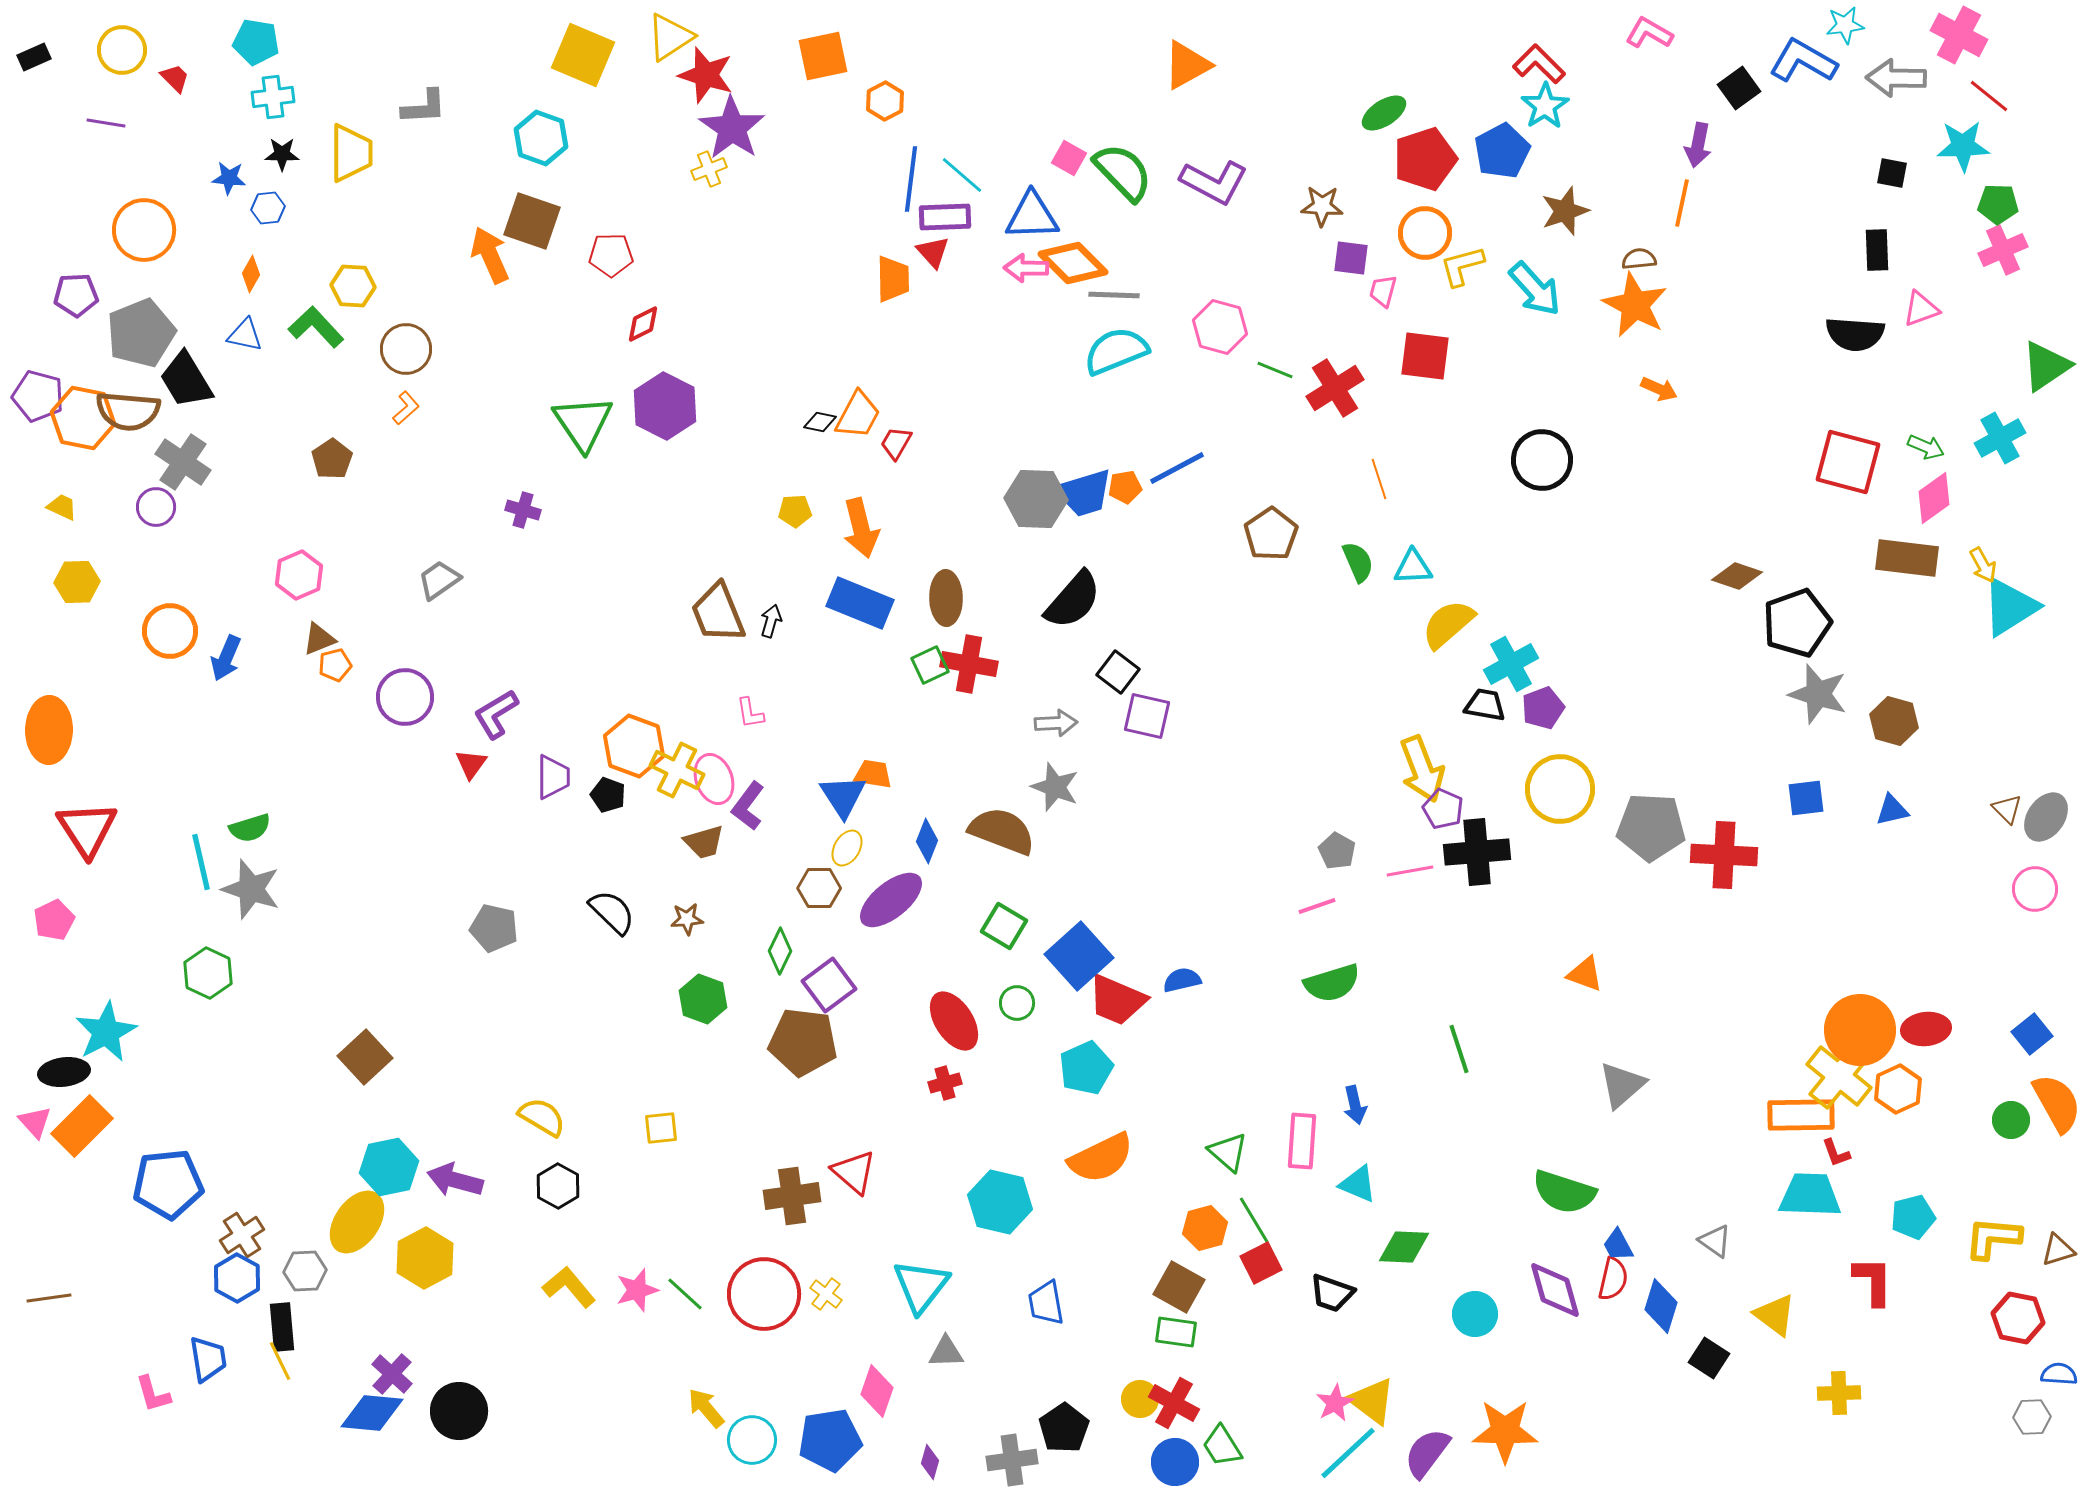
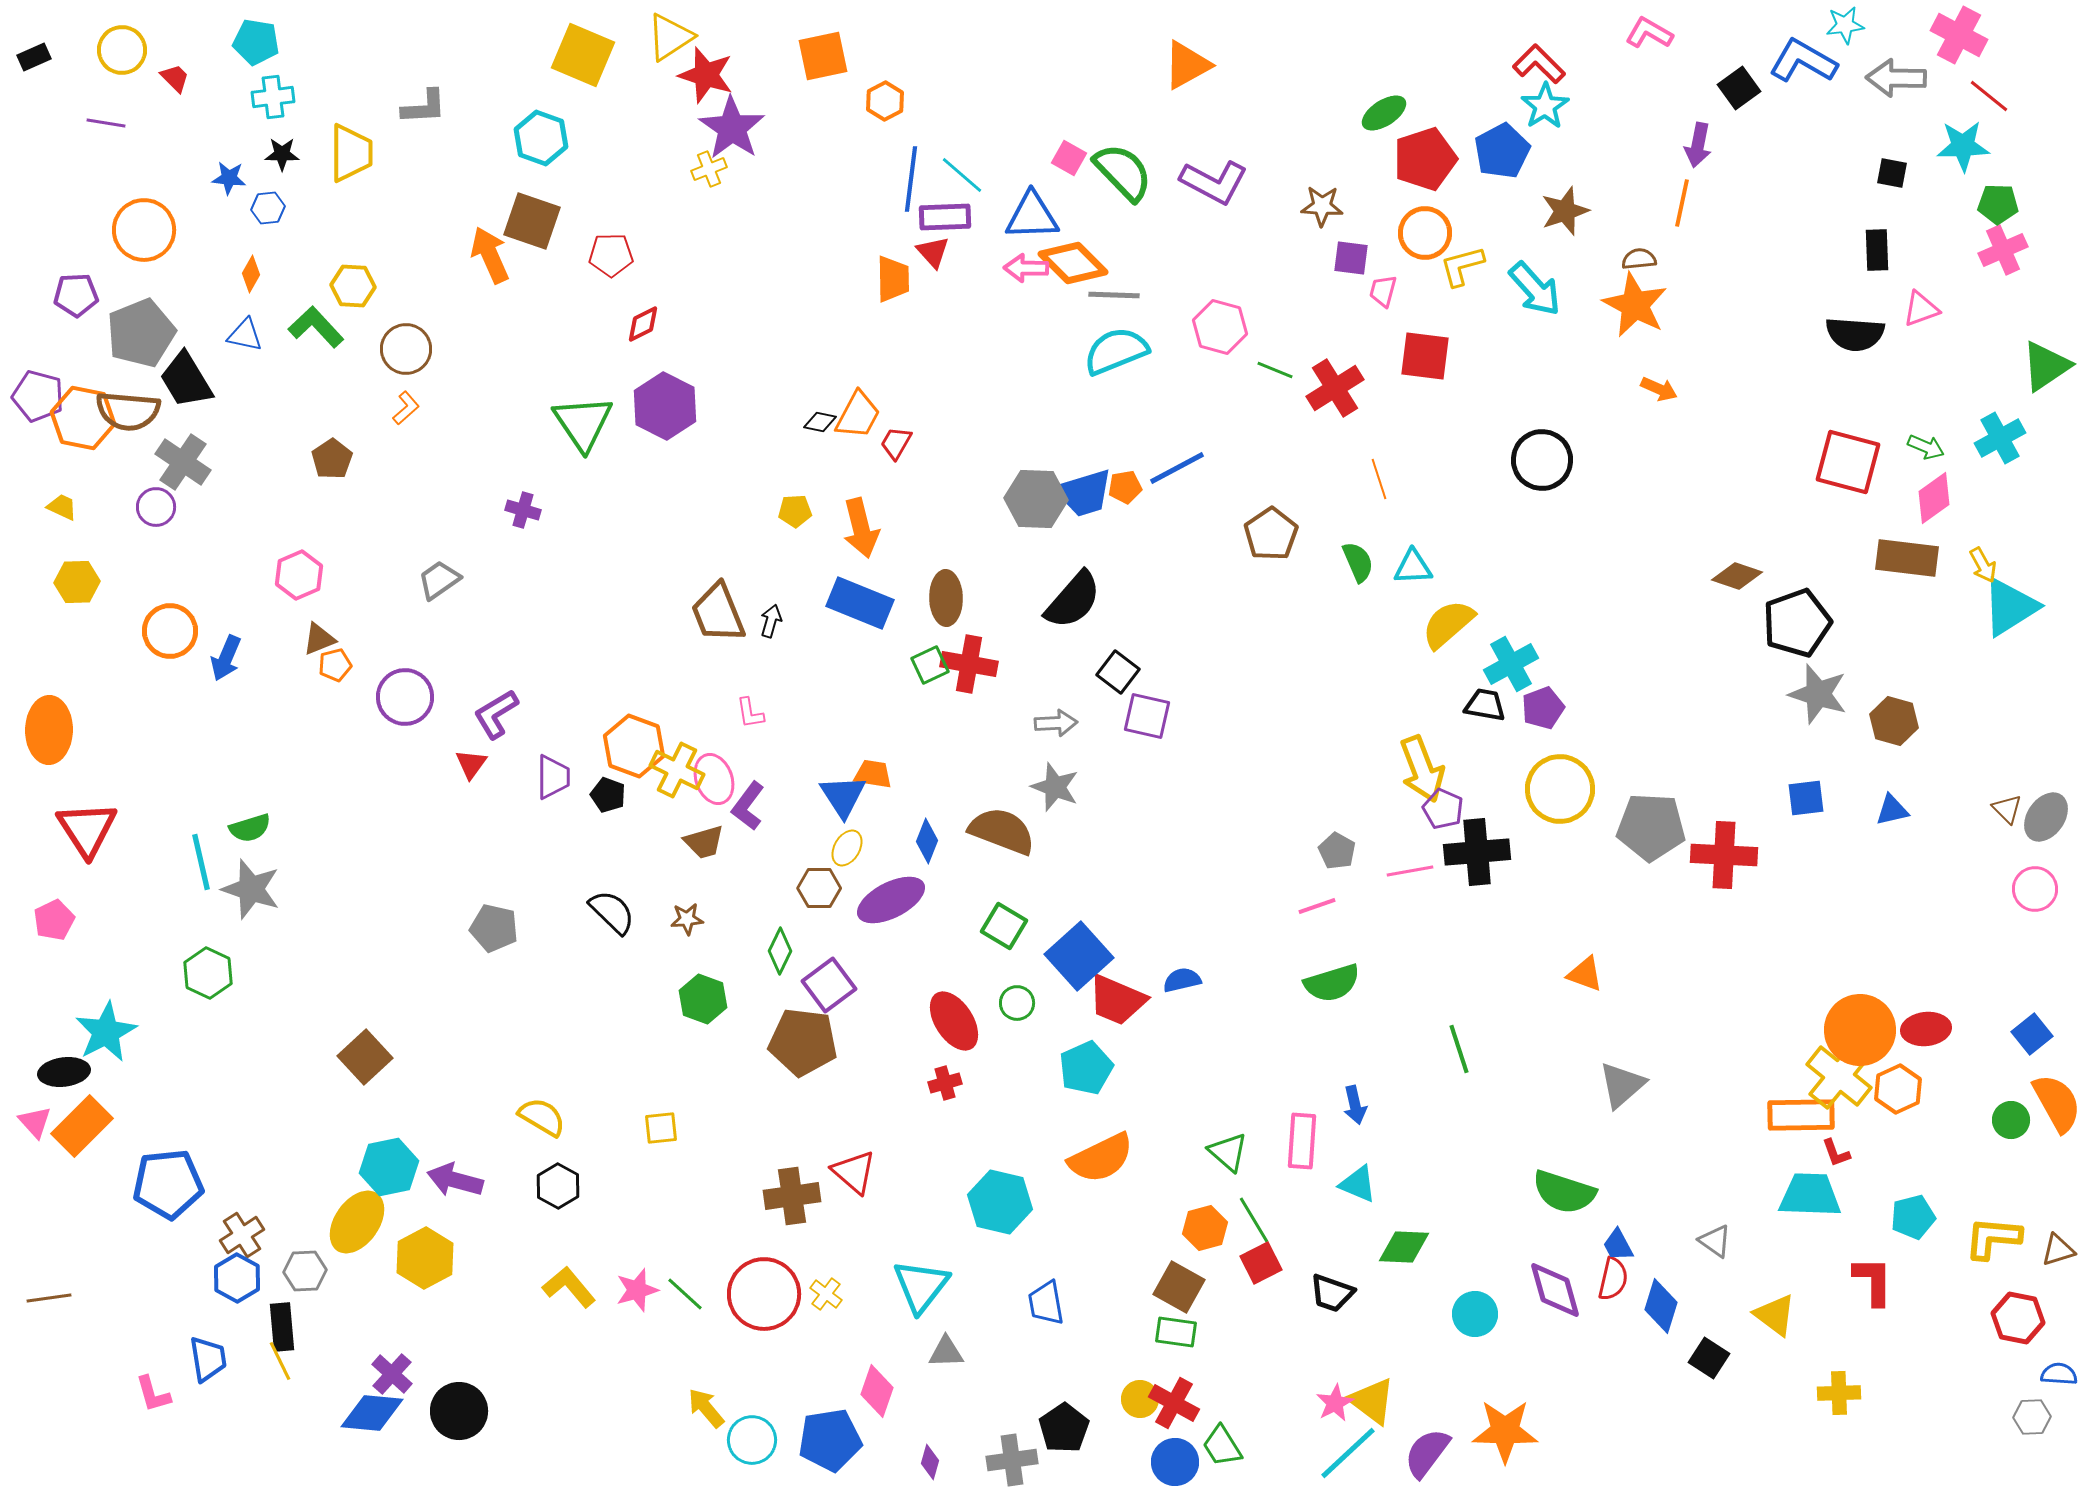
purple ellipse at (891, 900): rotated 12 degrees clockwise
